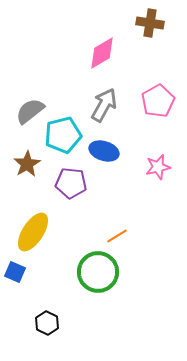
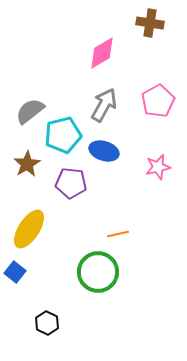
yellow ellipse: moved 4 px left, 3 px up
orange line: moved 1 px right, 2 px up; rotated 20 degrees clockwise
blue square: rotated 15 degrees clockwise
